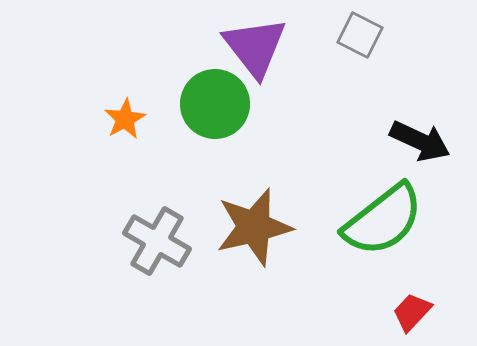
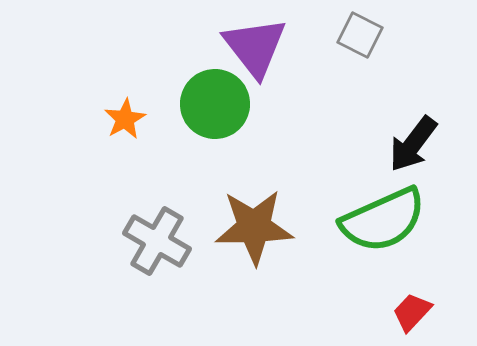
black arrow: moved 7 px left, 3 px down; rotated 102 degrees clockwise
green semicircle: rotated 14 degrees clockwise
brown star: rotated 12 degrees clockwise
